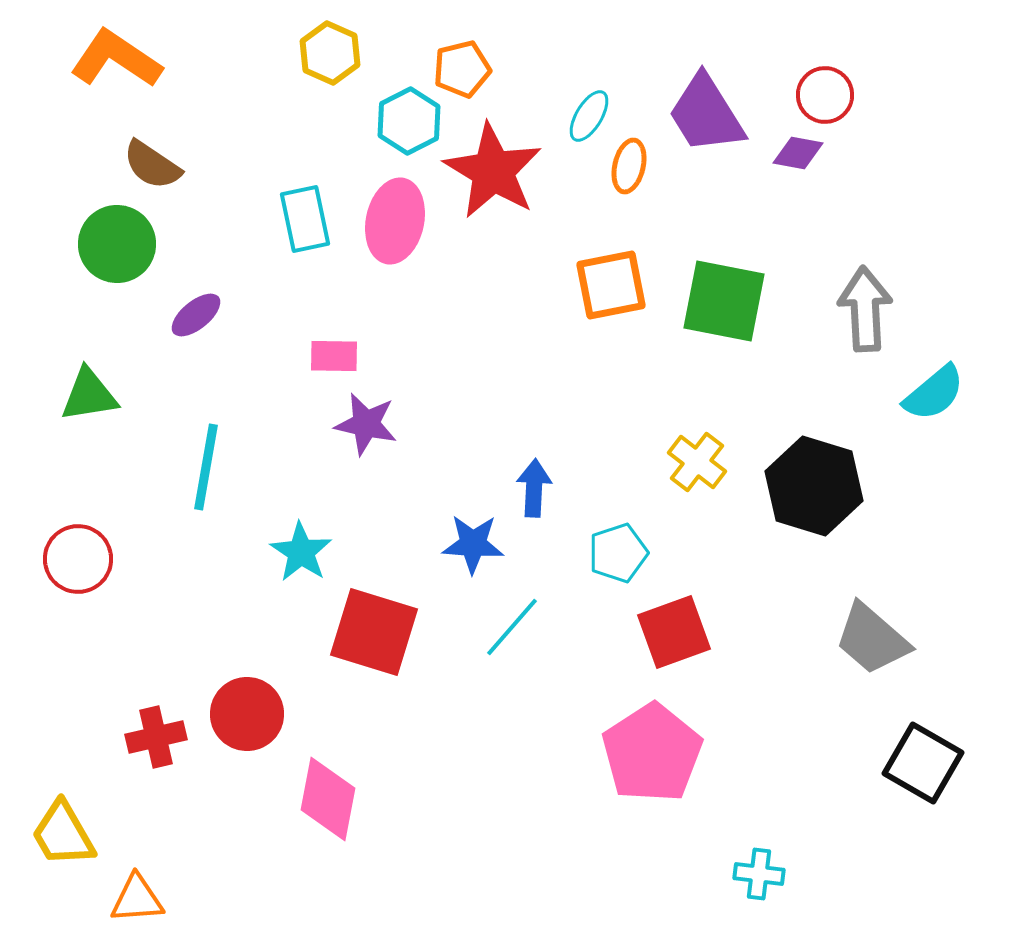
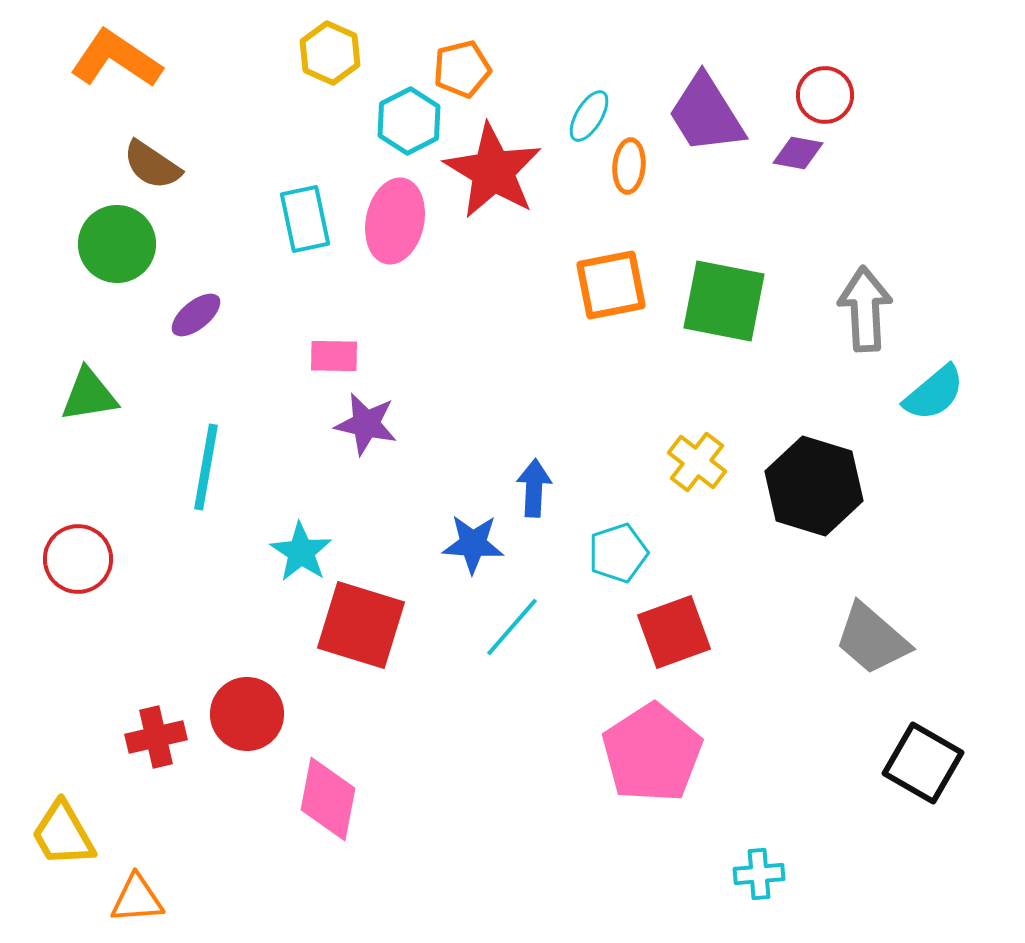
orange ellipse at (629, 166): rotated 8 degrees counterclockwise
red square at (374, 632): moved 13 px left, 7 px up
cyan cross at (759, 874): rotated 12 degrees counterclockwise
